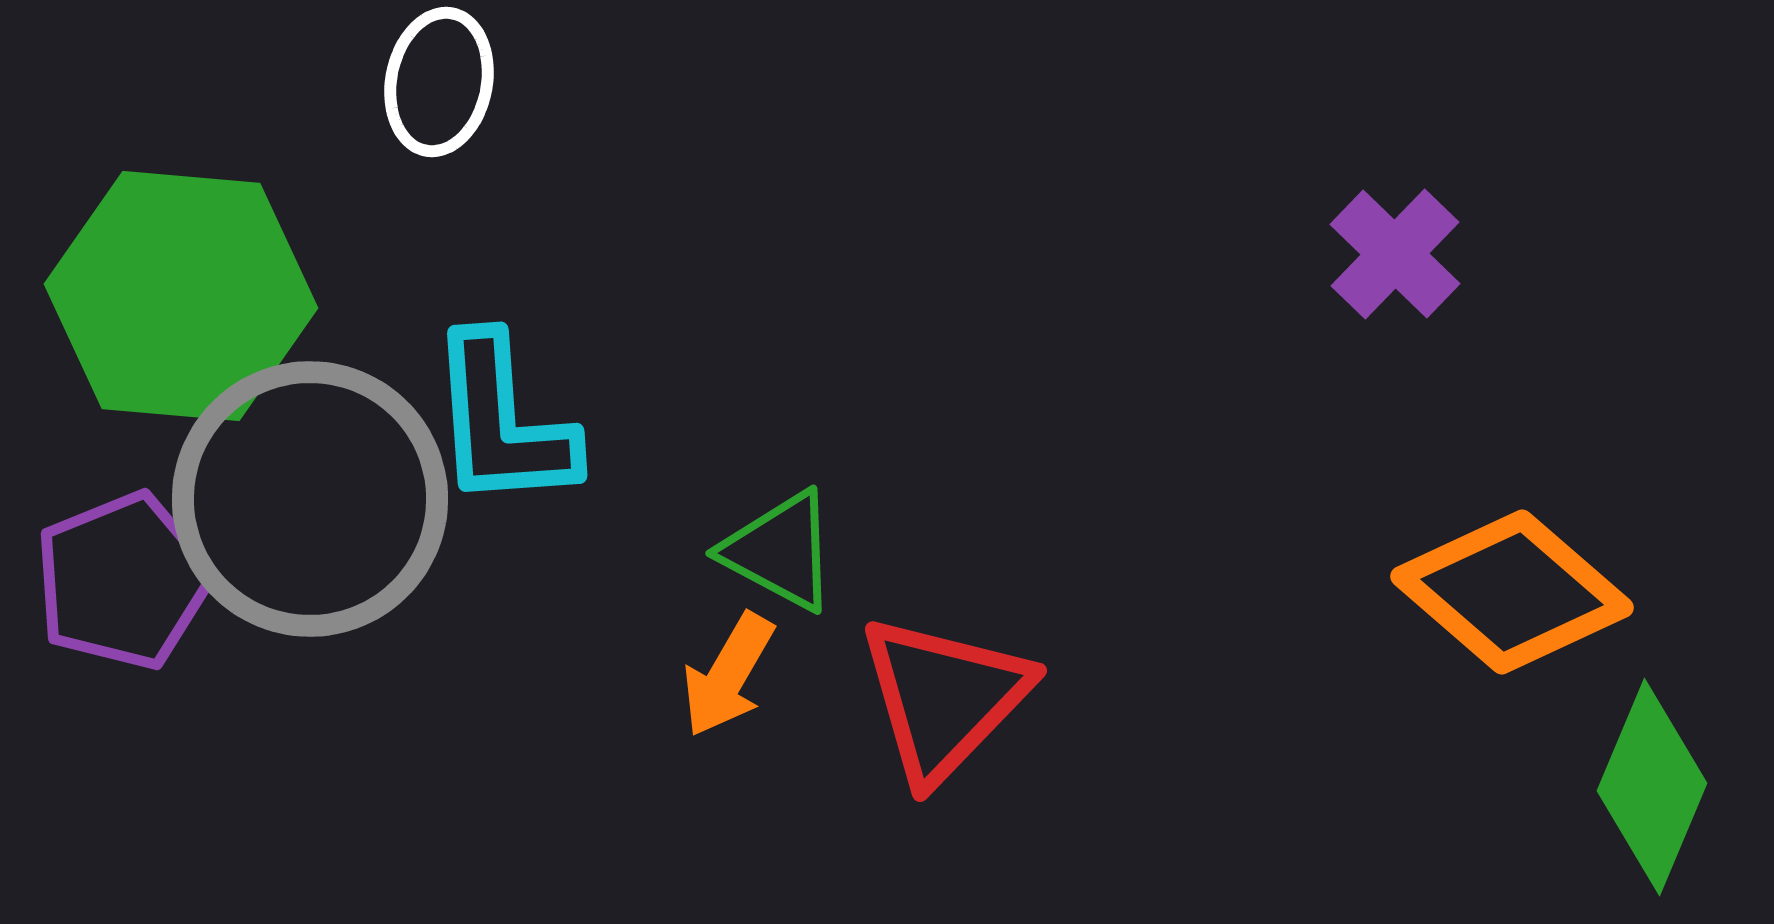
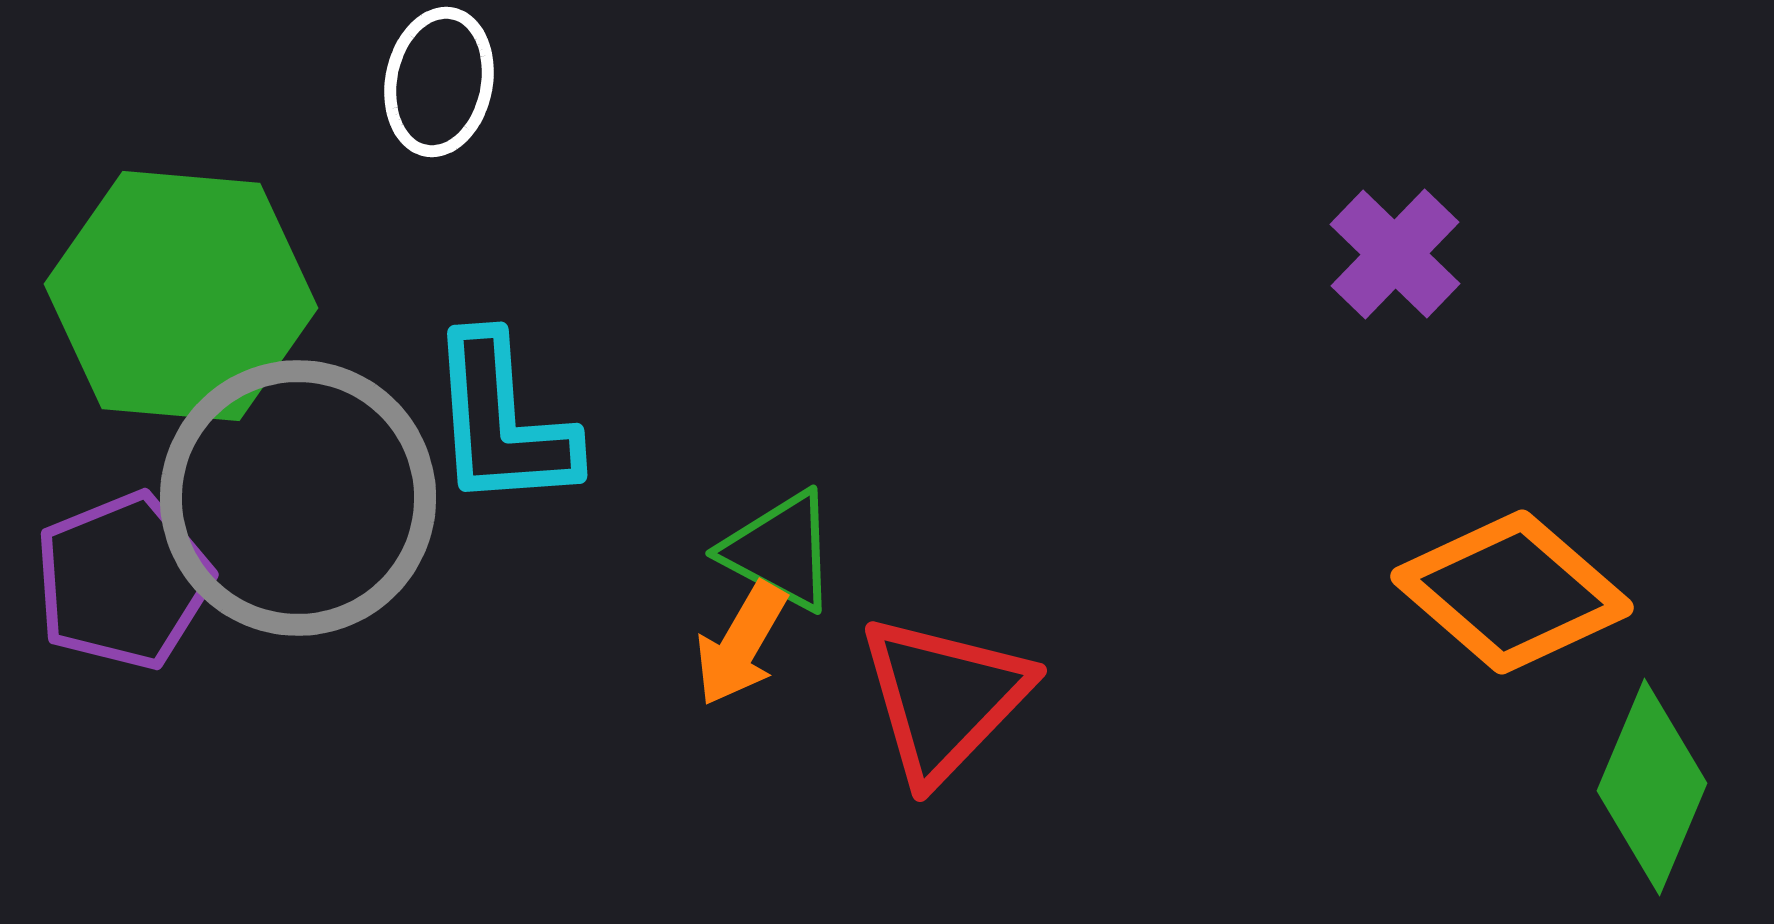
gray circle: moved 12 px left, 1 px up
orange arrow: moved 13 px right, 31 px up
